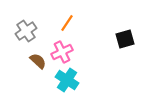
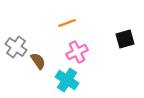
orange line: rotated 36 degrees clockwise
gray cross: moved 10 px left, 16 px down; rotated 20 degrees counterclockwise
pink cross: moved 15 px right
brown semicircle: rotated 12 degrees clockwise
